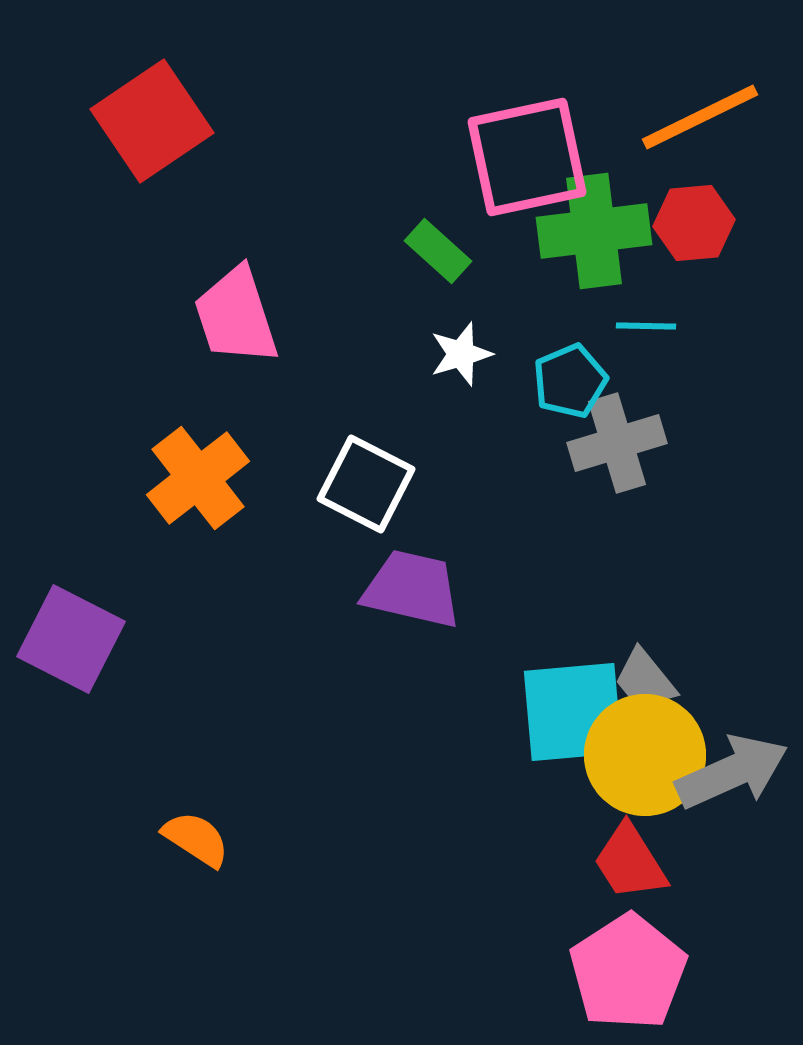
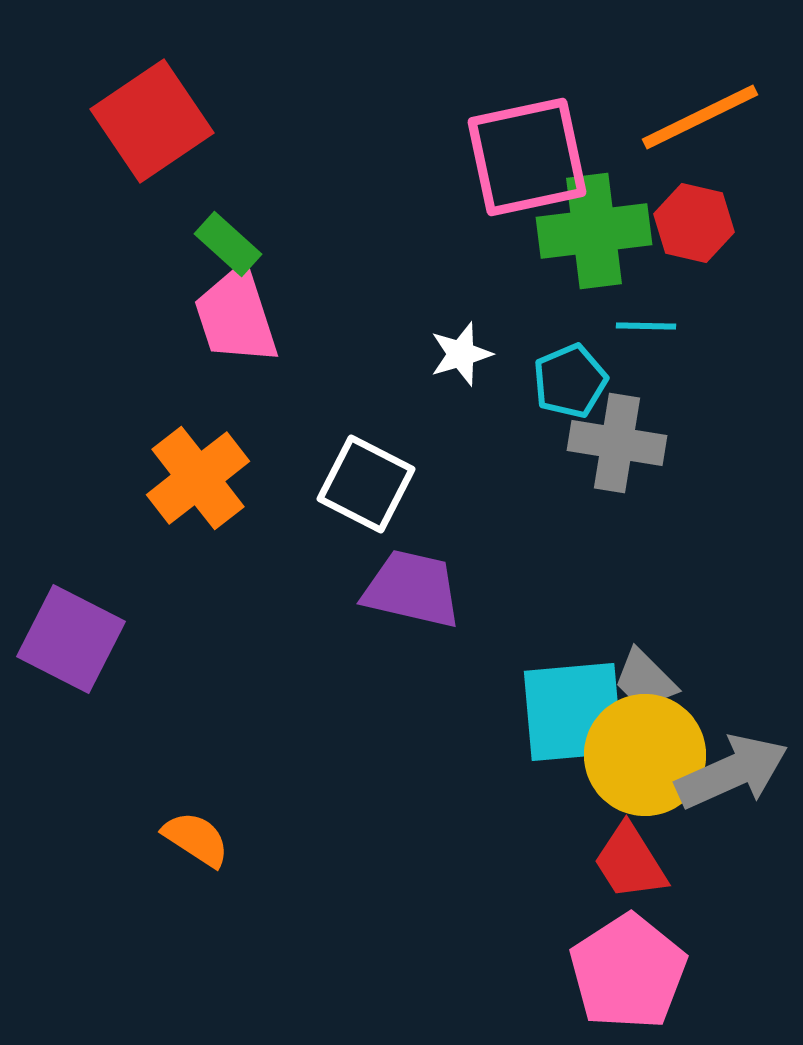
red hexagon: rotated 18 degrees clockwise
green rectangle: moved 210 px left, 7 px up
gray cross: rotated 26 degrees clockwise
gray trapezoid: rotated 6 degrees counterclockwise
